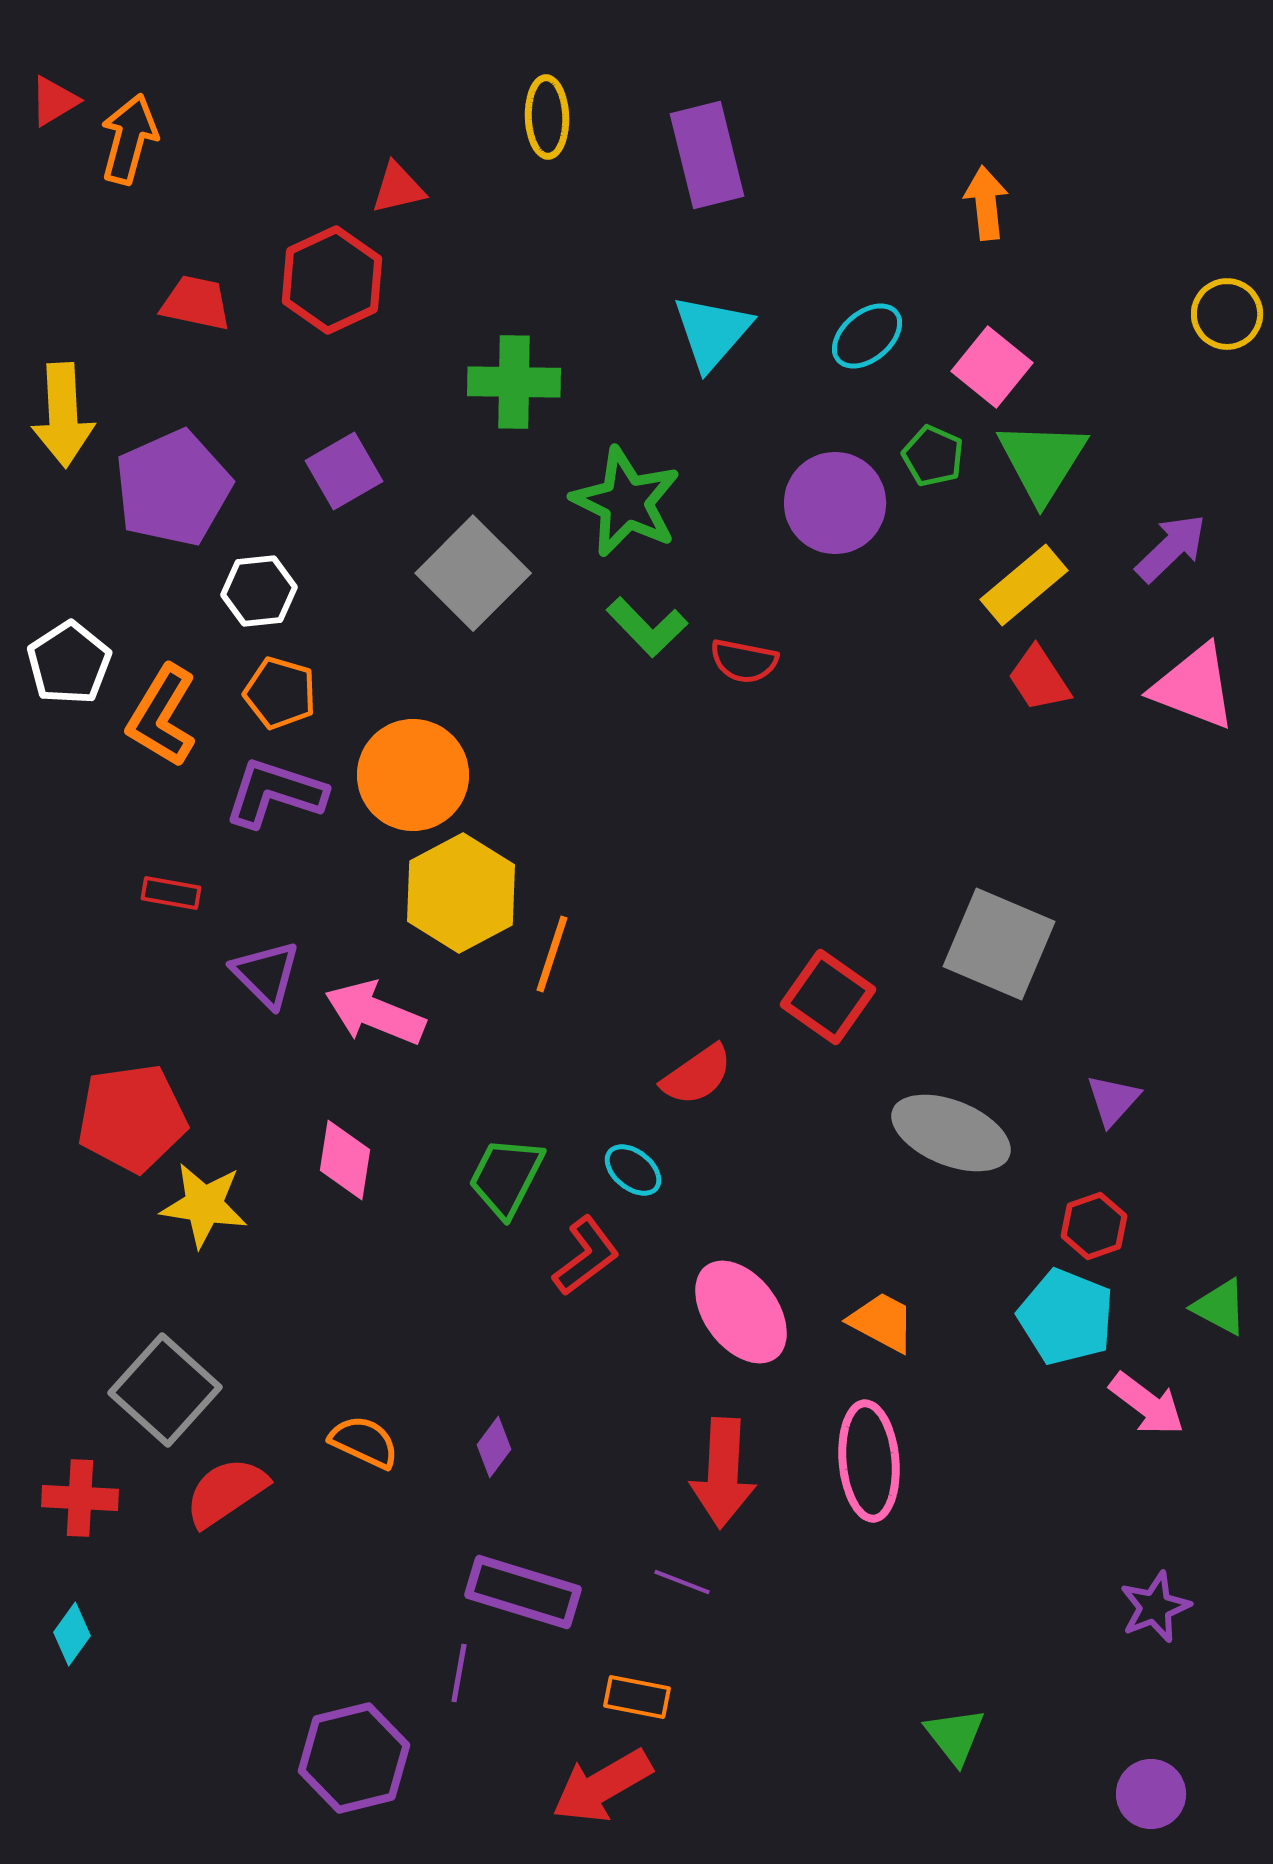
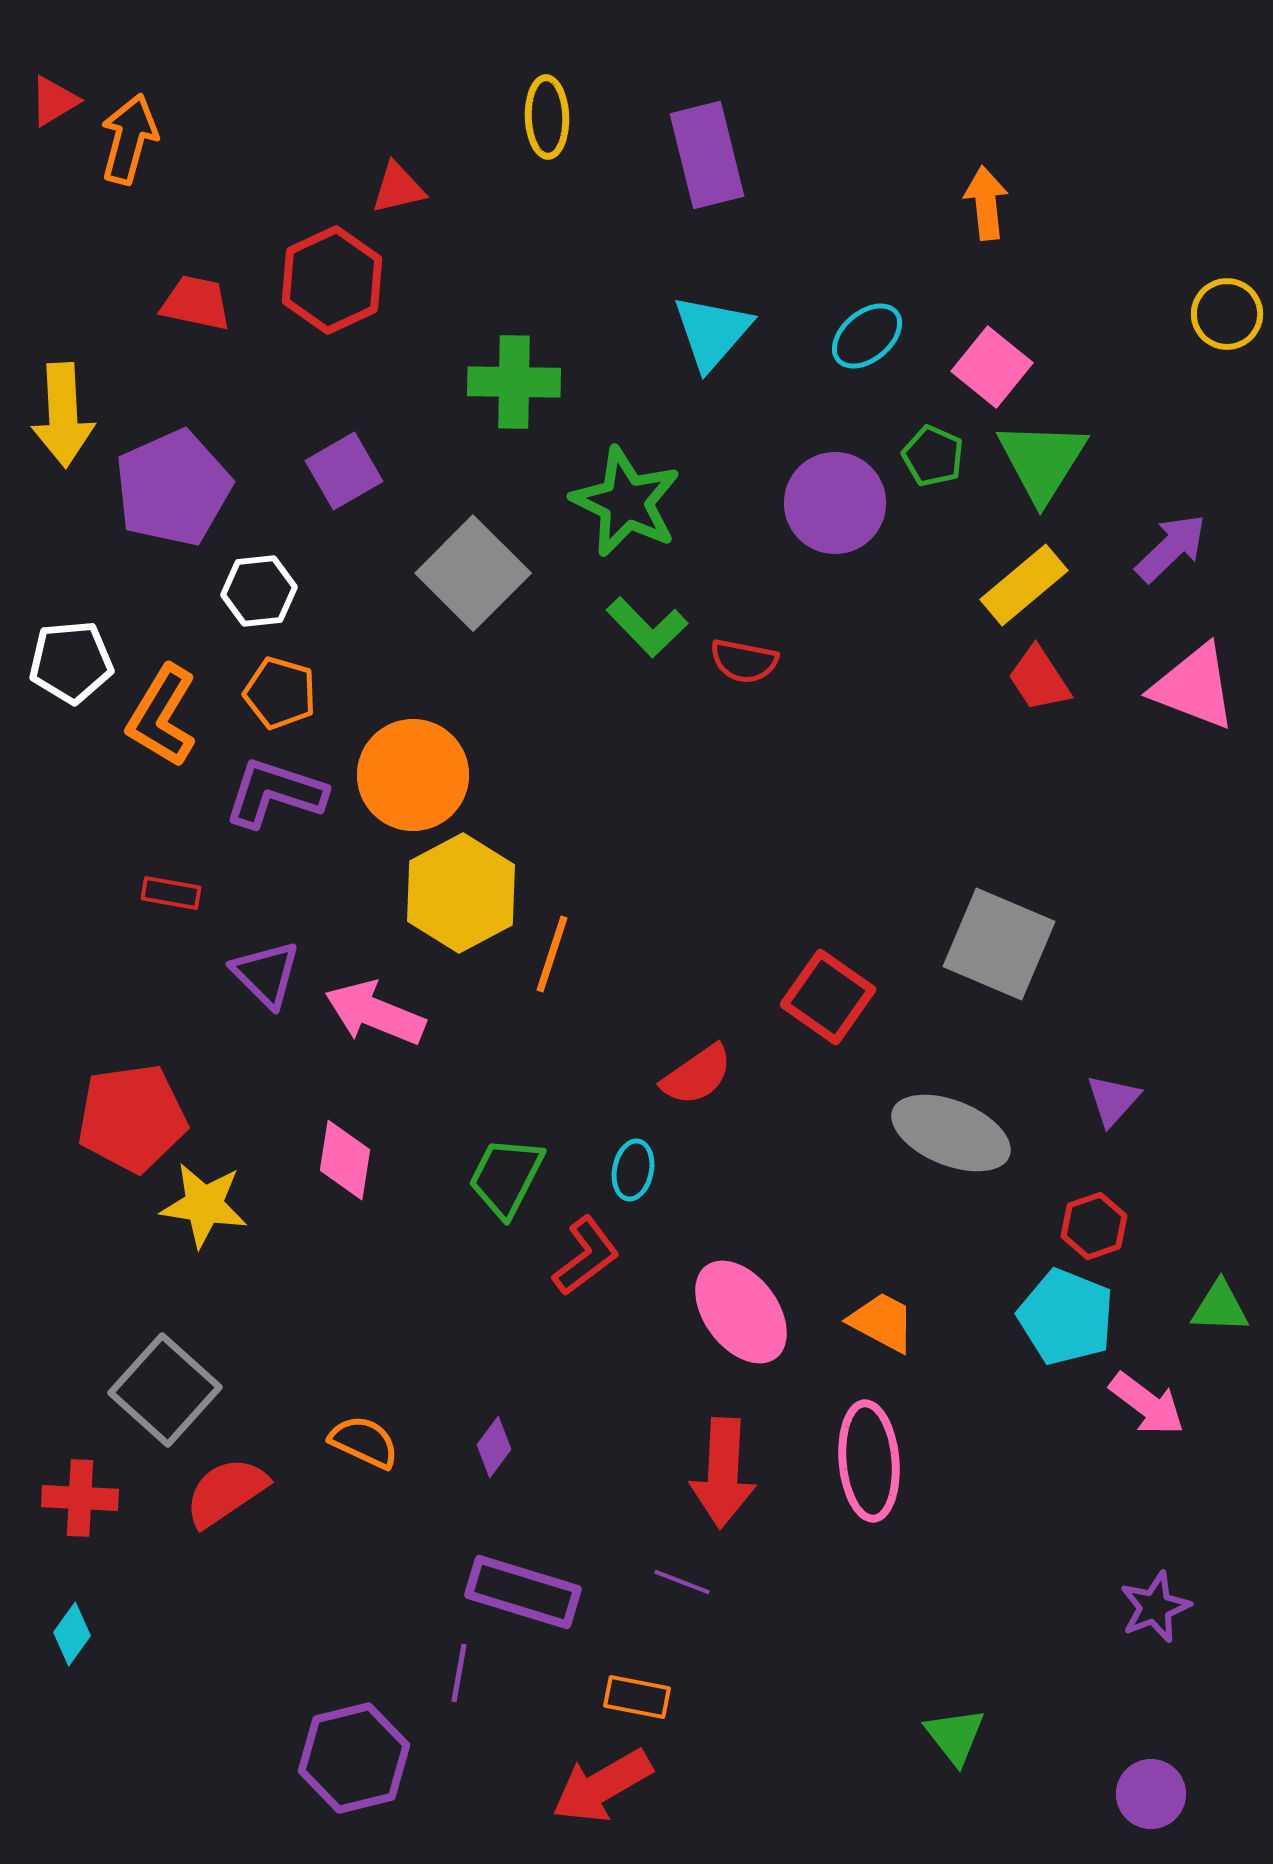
white pentagon at (69, 663): moved 2 px right, 1 px up; rotated 28 degrees clockwise
cyan ellipse at (633, 1170): rotated 62 degrees clockwise
green triangle at (1220, 1307): rotated 26 degrees counterclockwise
